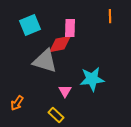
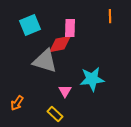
yellow rectangle: moved 1 px left, 1 px up
